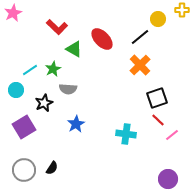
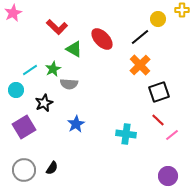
gray semicircle: moved 1 px right, 5 px up
black square: moved 2 px right, 6 px up
purple circle: moved 3 px up
